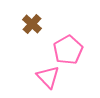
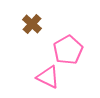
pink triangle: rotated 20 degrees counterclockwise
